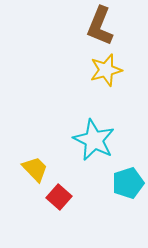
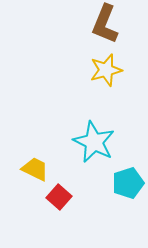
brown L-shape: moved 5 px right, 2 px up
cyan star: moved 2 px down
yellow trapezoid: rotated 20 degrees counterclockwise
